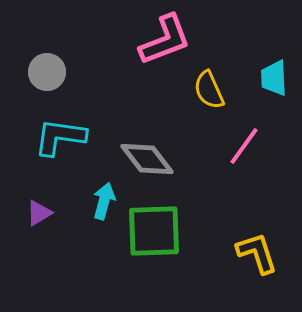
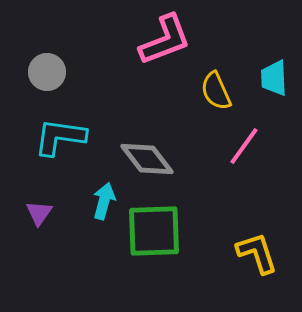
yellow semicircle: moved 7 px right, 1 px down
purple triangle: rotated 24 degrees counterclockwise
